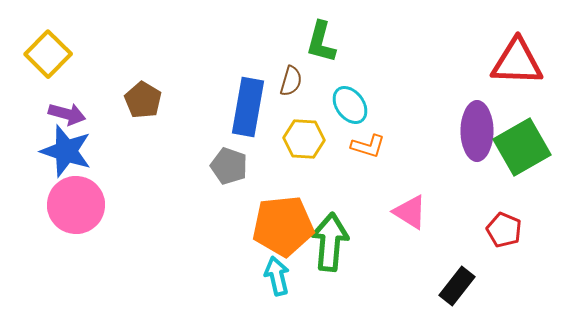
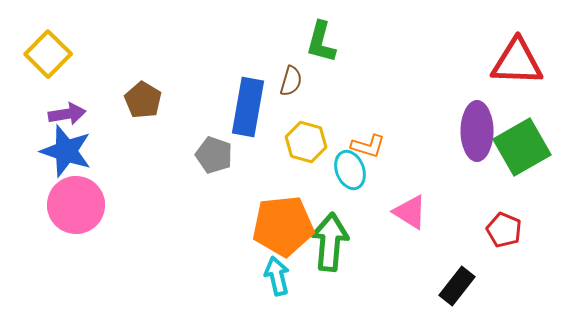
cyan ellipse: moved 65 px down; rotated 15 degrees clockwise
purple arrow: rotated 24 degrees counterclockwise
yellow hexagon: moved 2 px right, 3 px down; rotated 12 degrees clockwise
gray pentagon: moved 15 px left, 11 px up
